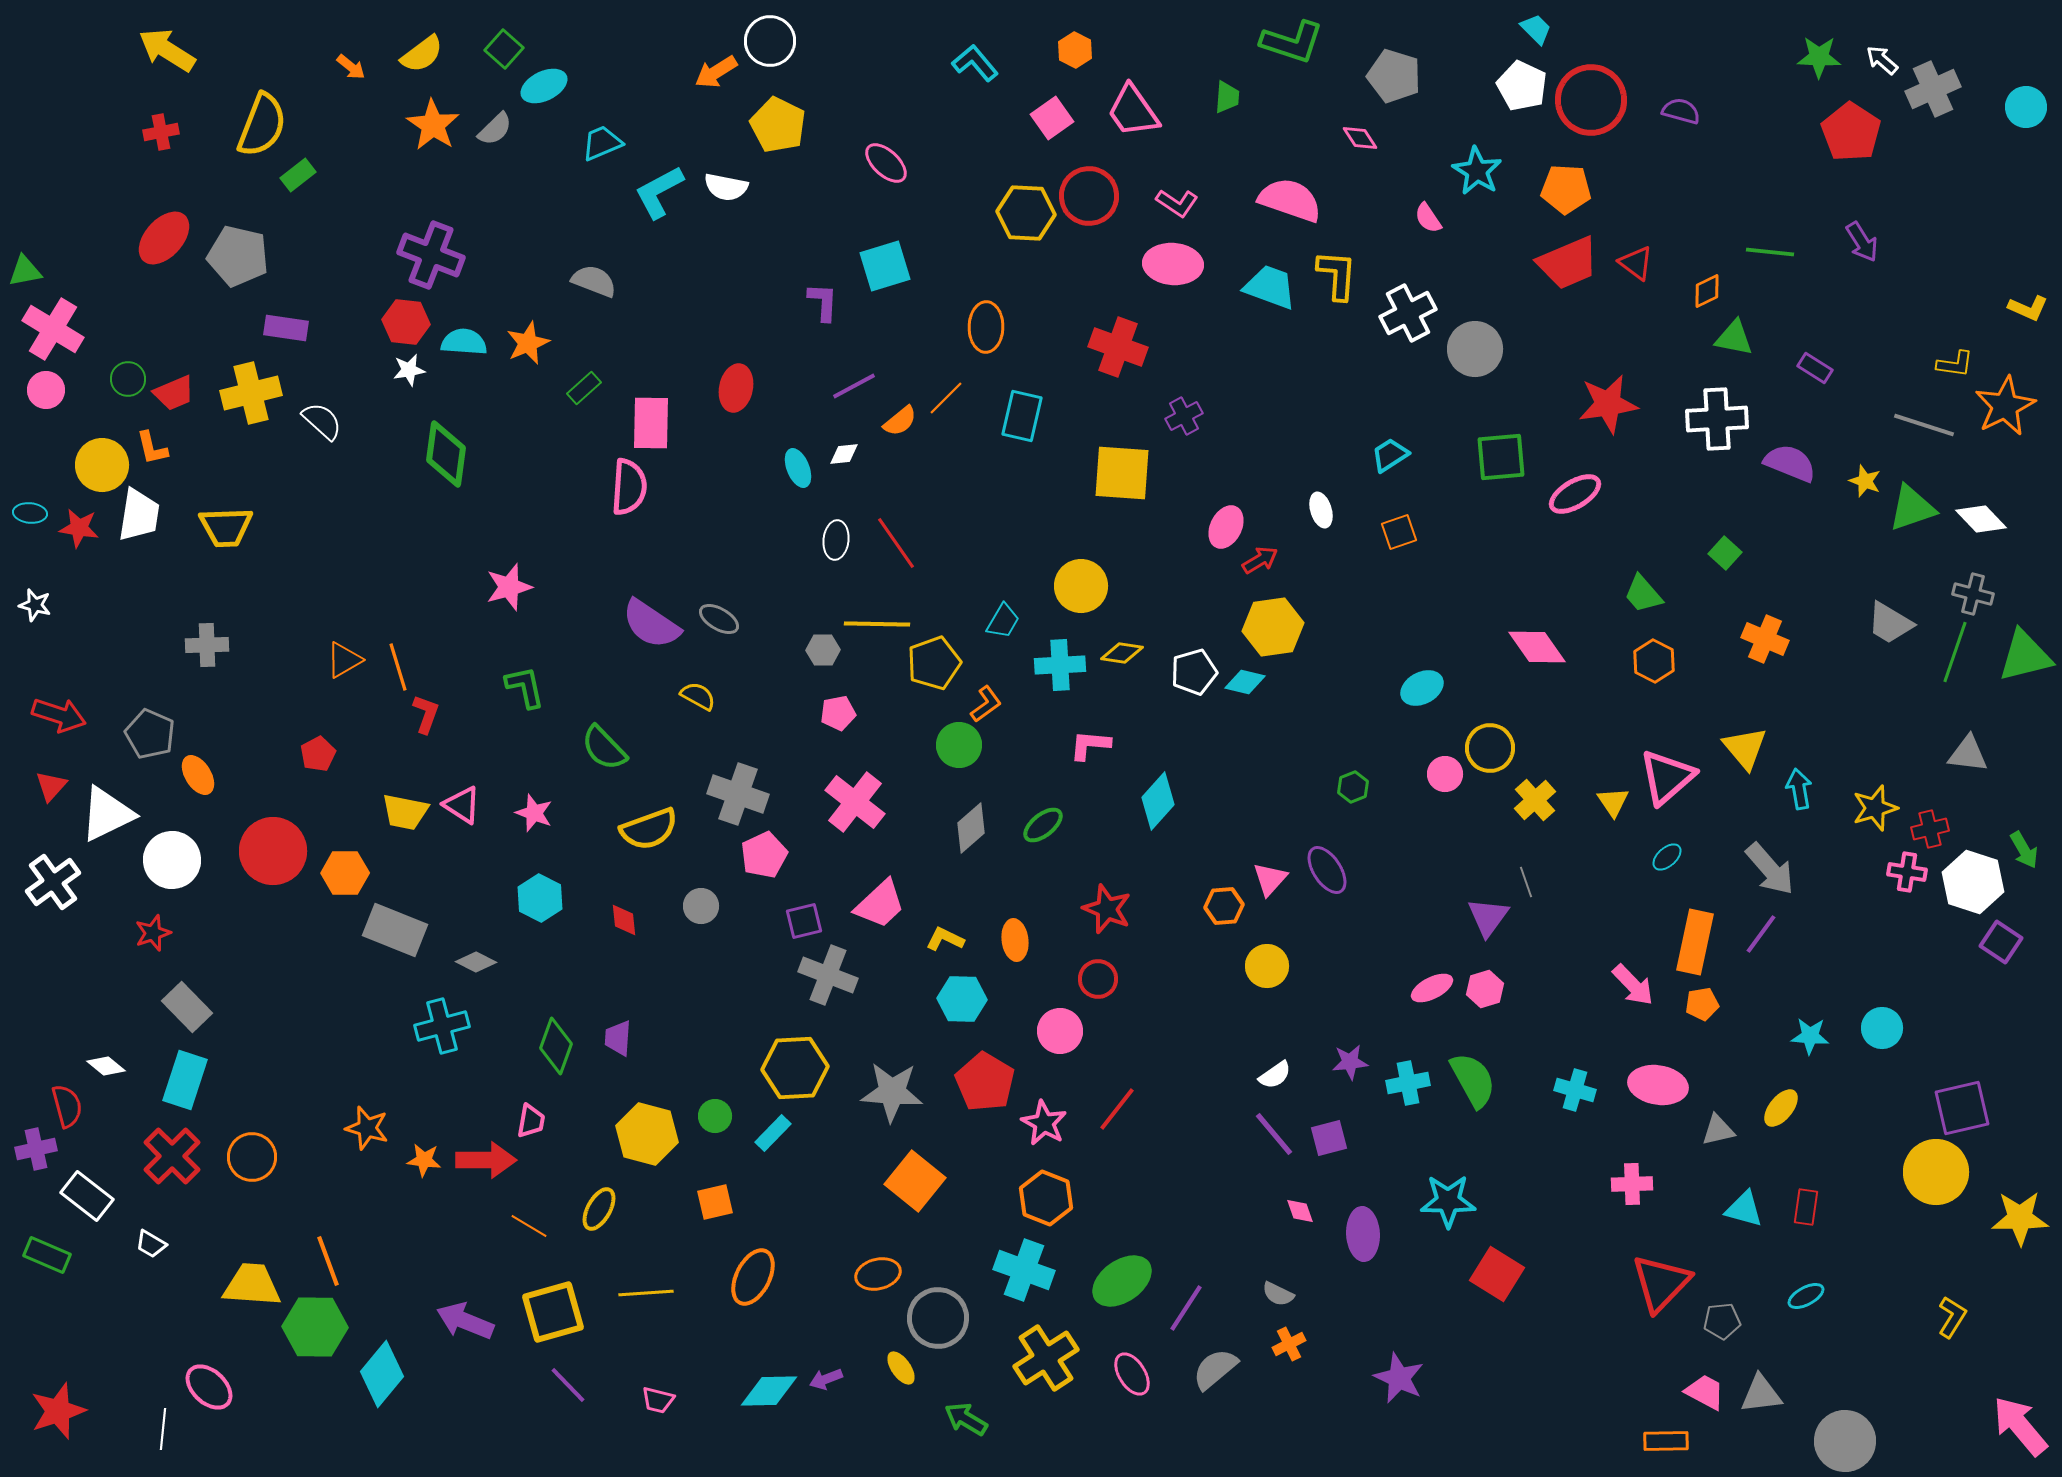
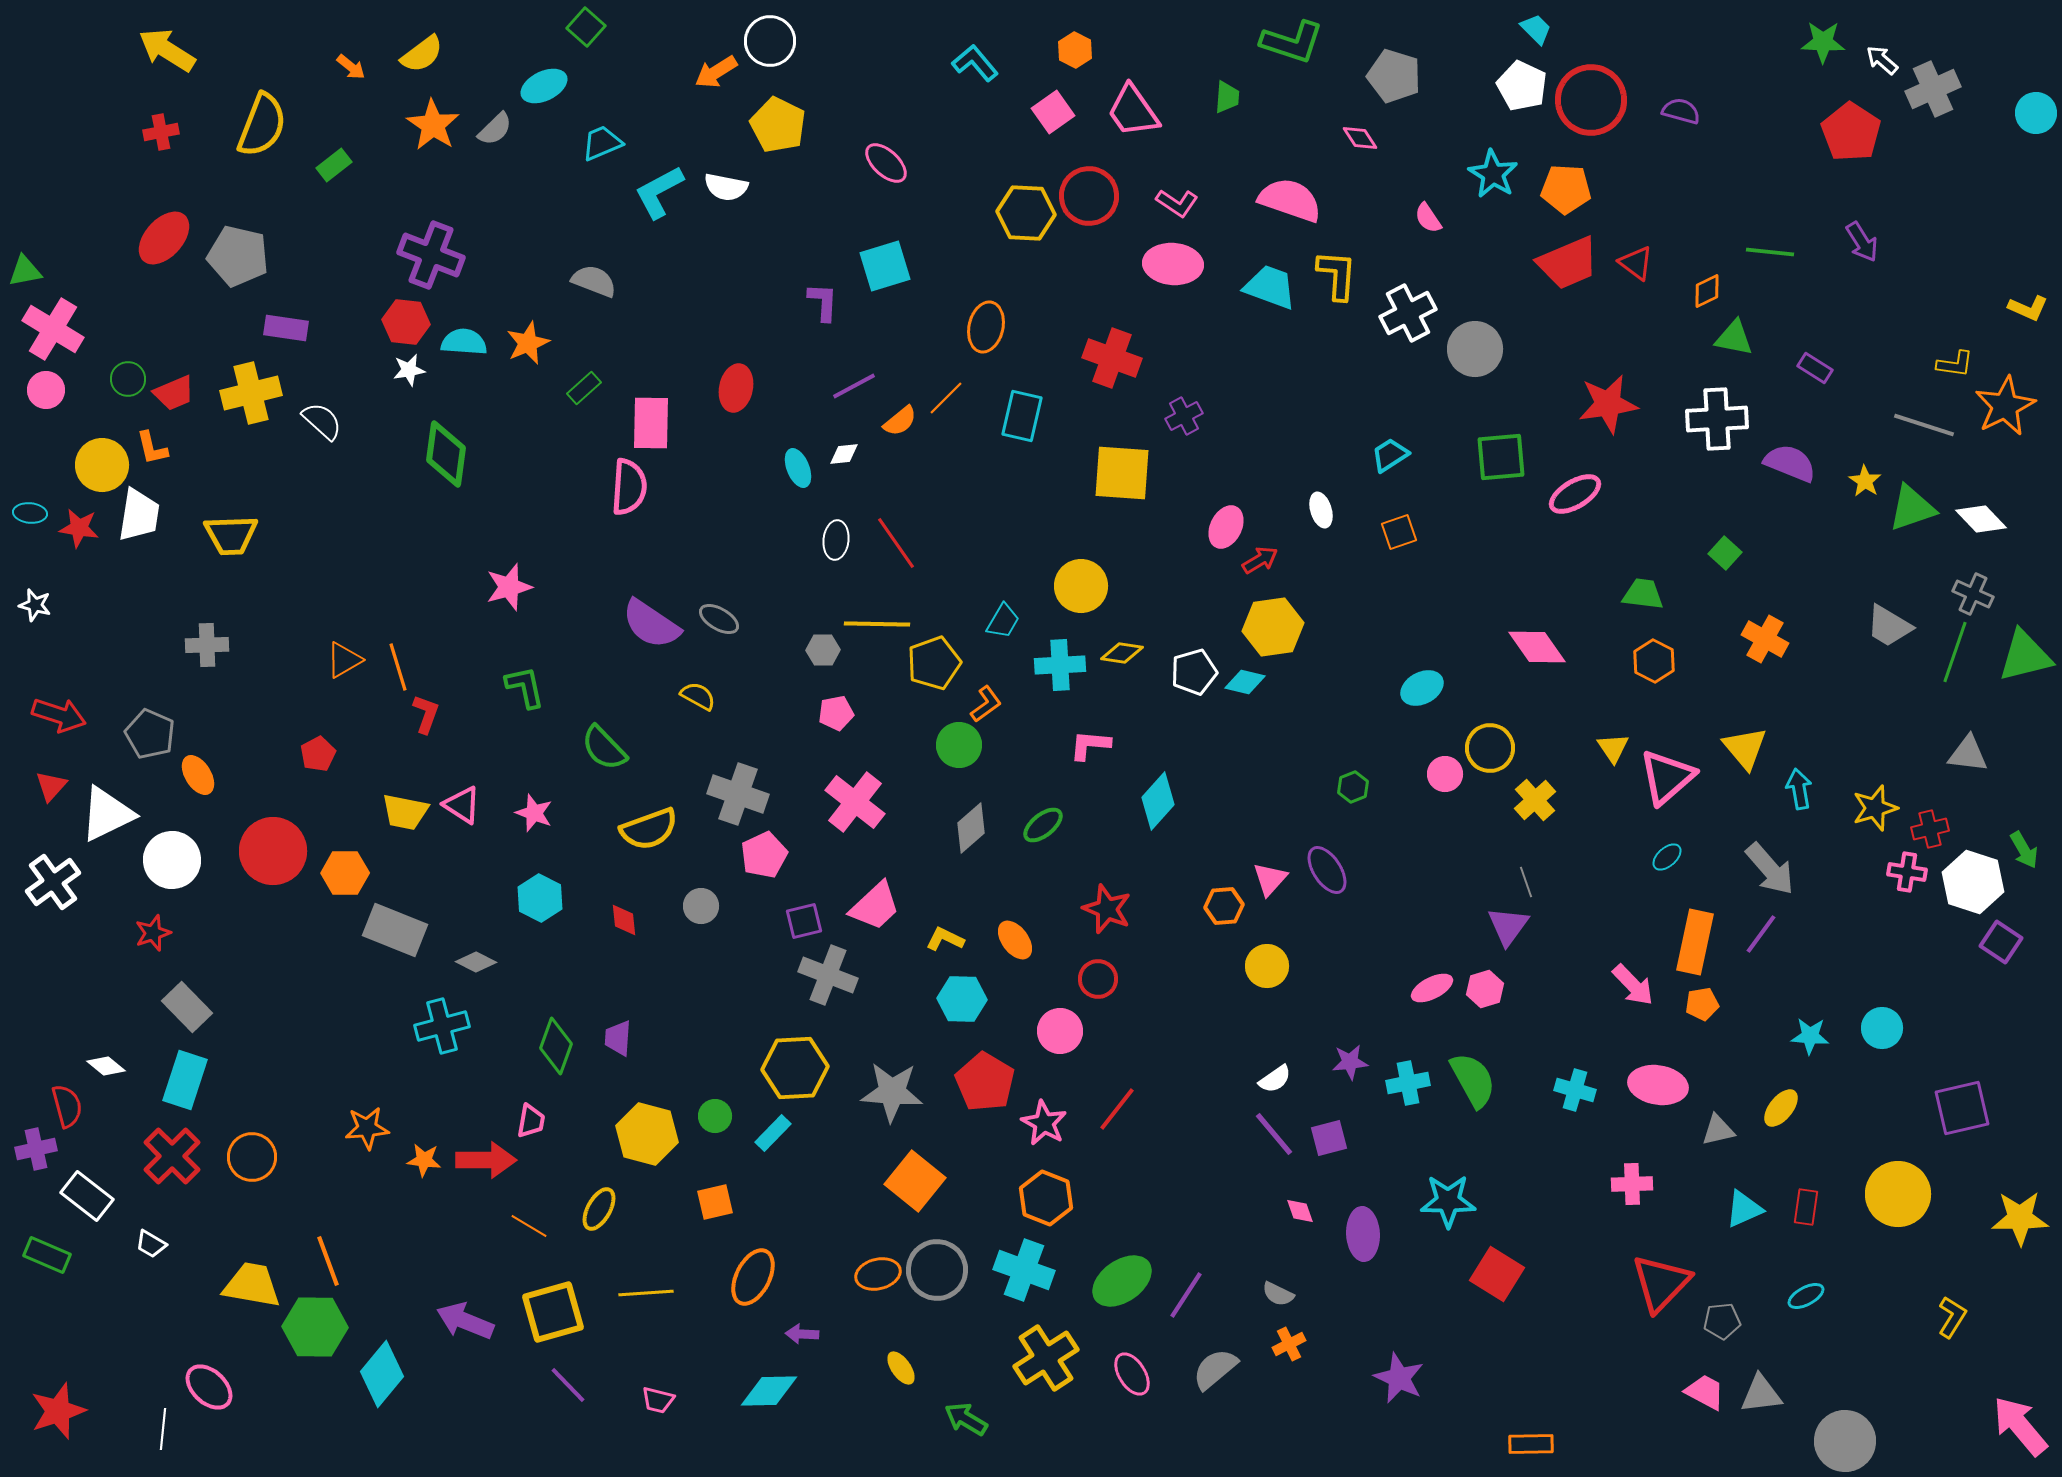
green square at (504, 49): moved 82 px right, 22 px up
green star at (1819, 57): moved 4 px right, 15 px up
cyan circle at (2026, 107): moved 10 px right, 6 px down
pink square at (1052, 118): moved 1 px right, 6 px up
cyan star at (1477, 171): moved 16 px right, 3 px down
green rectangle at (298, 175): moved 36 px right, 10 px up
orange ellipse at (986, 327): rotated 12 degrees clockwise
red cross at (1118, 347): moved 6 px left, 11 px down
yellow star at (1865, 481): rotated 12 degrees clockwise
yellow trapezoid at (226, 527): moved 5 px right, 8 px down
green trapezoid at (1643, 594): rotated 138 degrees clockwise
gray cross at (1973, 594): rotated 9 degrees clockwise
gray trapezoid at (1890, 623): moved 1 px left, 3 px down
orange cross at (1765, 639): rotated 6 degrees clockwise
pink pentagon at (838, 713): moved 2 px left
yellow triangle at (1613, 802): moved 54 px up
pink trapezoid at (880, 904): moved 5 px left, 2 px down
purple triangle at (1488, 917): moved 20 px right, 9 px down
orange ellipse at (1015, 940): rotated 30 degrees counterclockwise
white semicircle at (1275, 1075): moved 4 px down
orange star at (367, 1128): rotated 21 degrees counterclockwise
yellow circle at (1936, 1172): moved 38 px left, 22 px down
cyan triangle at (1744, 1209): rotated 39 degrees counterclockwise
yellow trapezoid at (252, 1285): rotated 6 degrees clockwise
purple line at (1186, 1308): moved 13 px up
gray circle at (938, 1318): moved 1 px left, 48 px up
purple arrow at (826, 1379): moved 24 px left, 45 px up; rotated 24 degrees clockwise
orange rectangle at (1666, 1441): moved 135 px left, 3 px down
